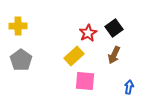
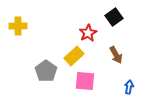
black square: moved 11 px up
brown arrow: moved 2 px right; rotated 54 degrees counterclockwise
gray pentagon: moved 25 px right, 11 px down
